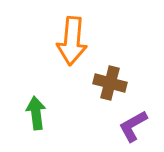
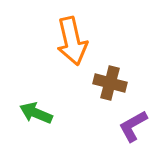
orange arrow: rotated 18 degrees counterclockwise
green arrow: rotated 60 degrees counterclockwise
